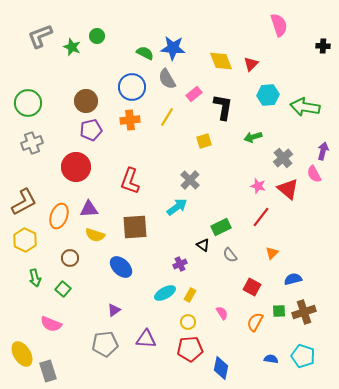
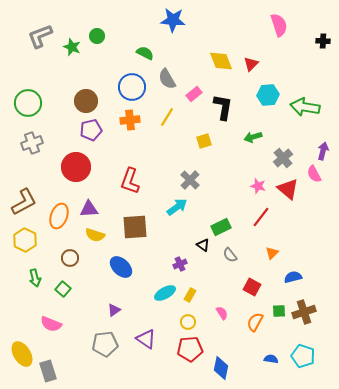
black cross at (323, 46): moved 5 px up
blue star at (173, 48): moved 28 px up
blue semicircle at (293, 279): moved 2 px up
purple triangle at (146, 339): rotated 30 degrees clockwise
